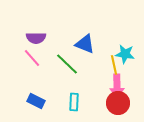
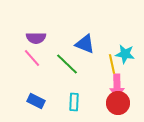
yellow line: moved 2 px left, 1 px up
